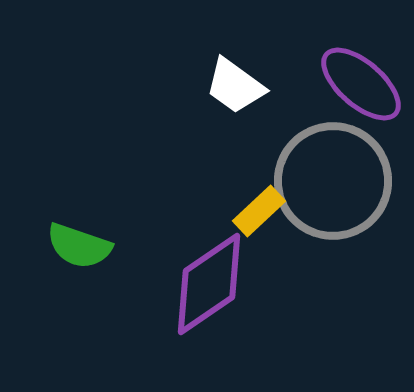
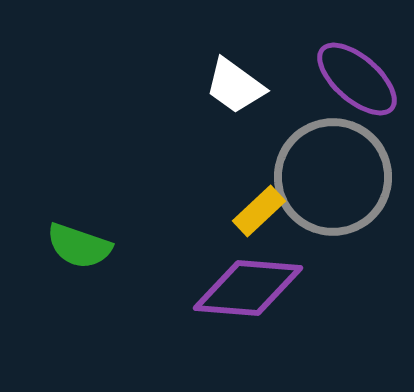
purple ellipse: moved 4 px left, 5 px up
gray circle: moved 4 px up
purple diamond: moved 39 px right, 4 px down; rotated 39 degrees clockwise
